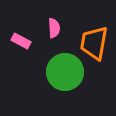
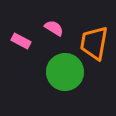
pink semicircle: rotated 54 degrees counterclockwise
